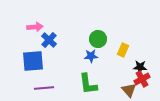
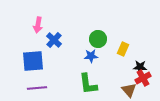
pink arrow: moved 3 px right, 2 px up; rotated 105 degrees clockwise
blue cross: moved 5 px right
yellow rectangle: moved 1 px up
red cross: moved 1 px right, 1 px up
purple line: moved 7 px left
